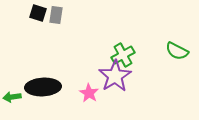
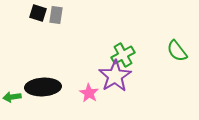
green semicircle: rotated 25 degrees clockwise
